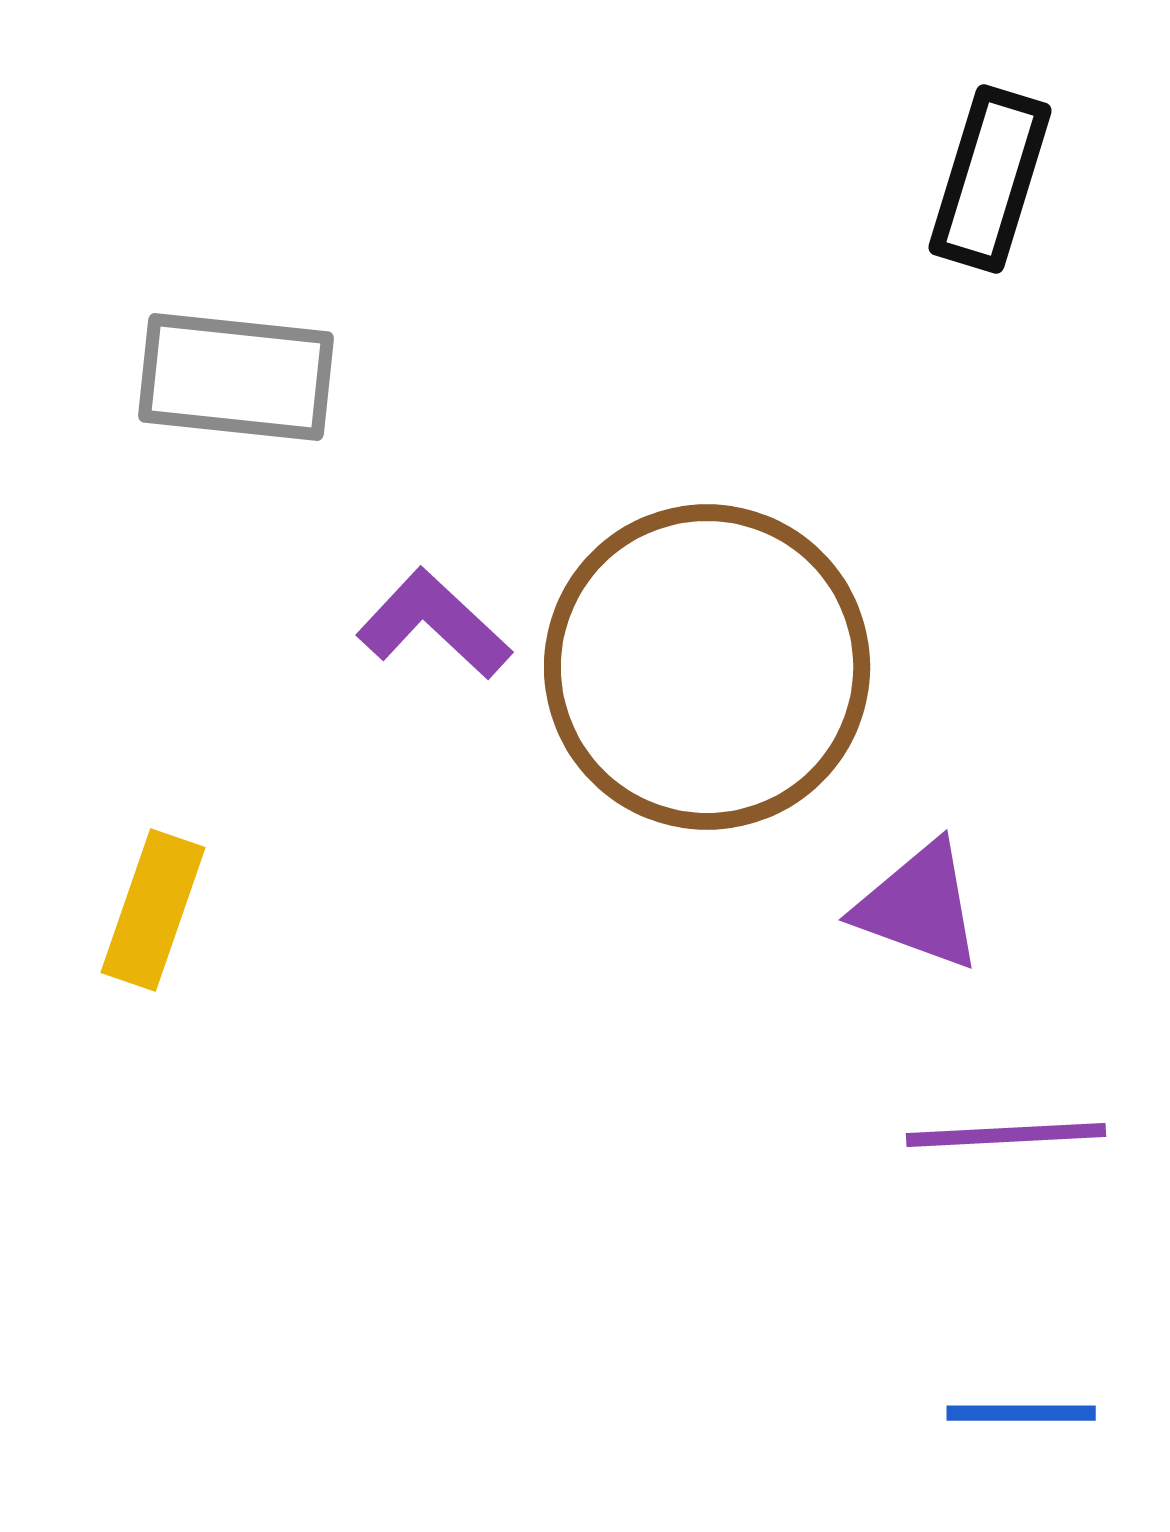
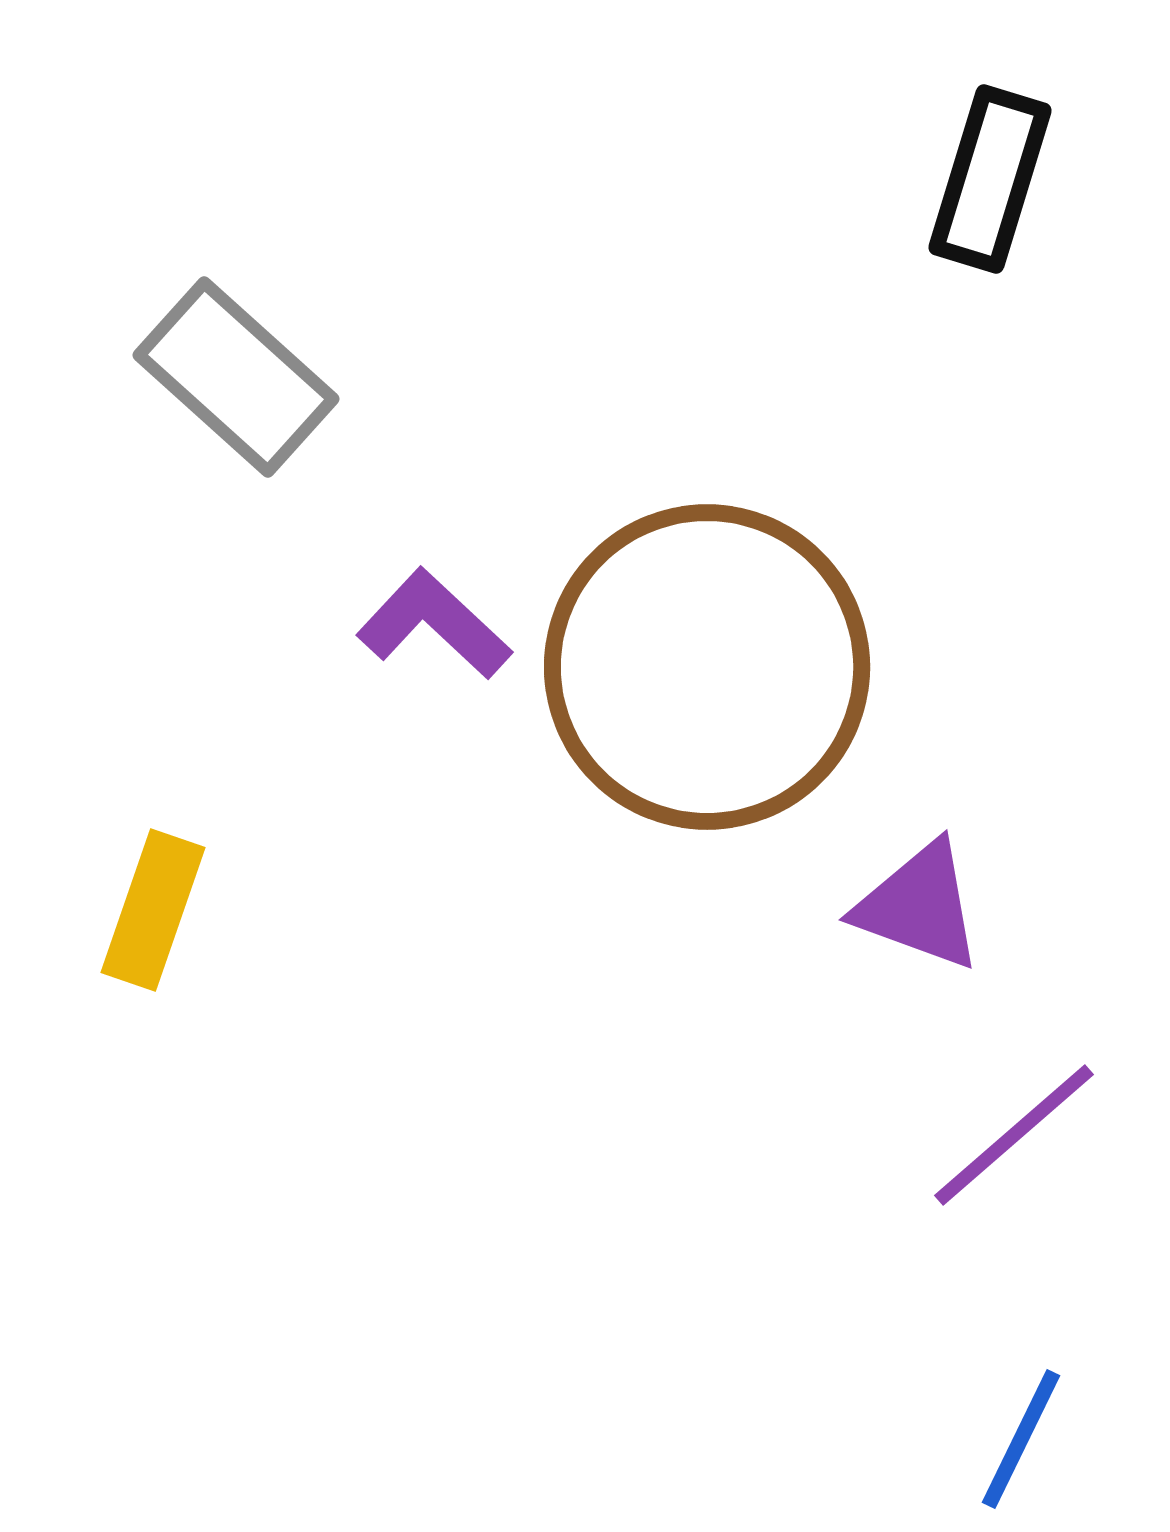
gray rectangle: rotated 36 degrees clockwise
purple line: moved 8 px right; rotated 38 degrees counterclockwise
blue line: moved 26 px down; rotated 64 degrees counterclockwise
